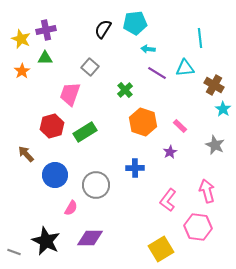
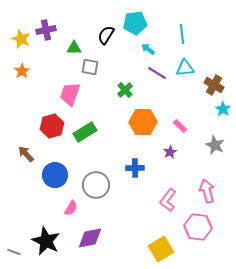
black semicircle: moved 3 px right, 6 px down
cyan line: moved 18 px left, 4 px up
cyan arrow: rotated 32 degrees clockwise
green triangle: moved 29 px right, 10 px up
gray square: rotated 30 degrees counterclockwise
orange hexagon: rotated 20 degrees counterclockwise
purple diamond: rotated 12 degrees counterclockwise
